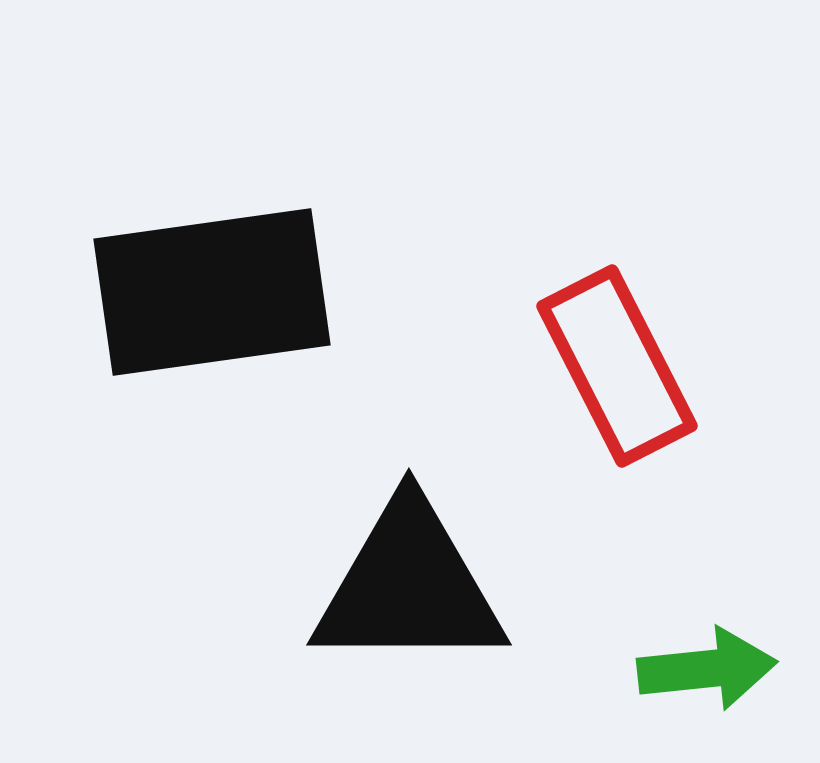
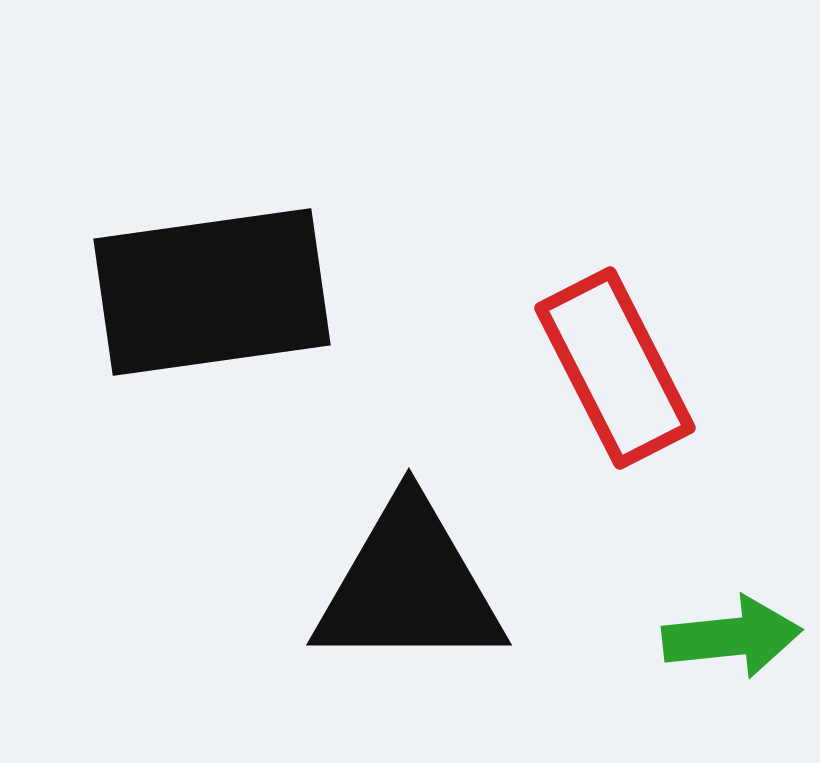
red rectangle: moved 2 px left, 2 px down
green arrow: moved 25 px right, 32 px up
